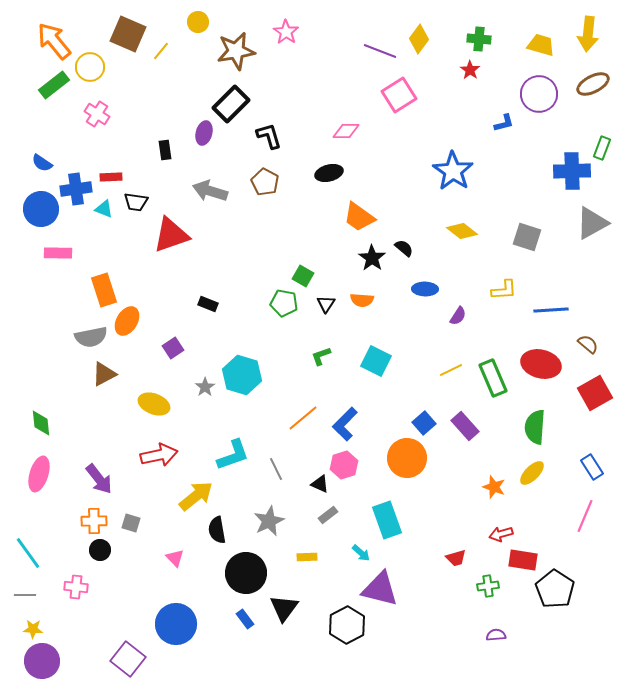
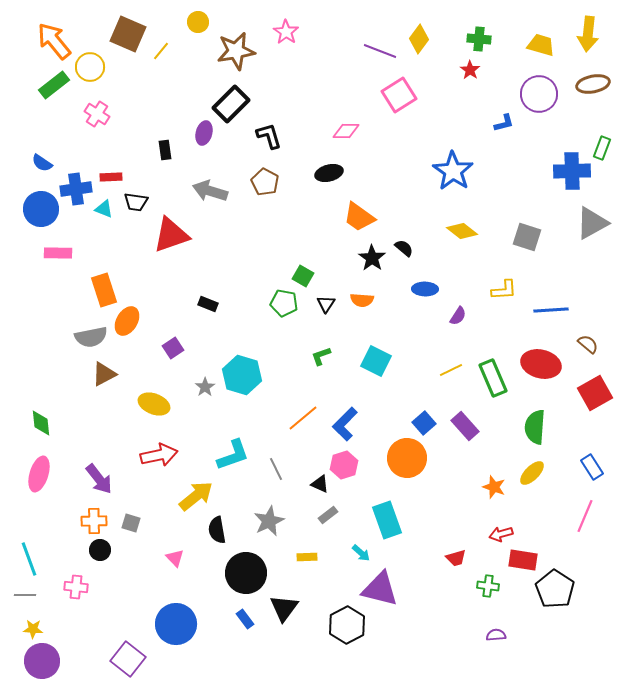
brown ellipse at (593, 84): rotated 16 degrees clockwise
cyan line at (28, 553): moved 1 px right, 6 px down; rotated 16 degrees clockwise
green cross at (488, 586): rotated 15 degrees clockwise
